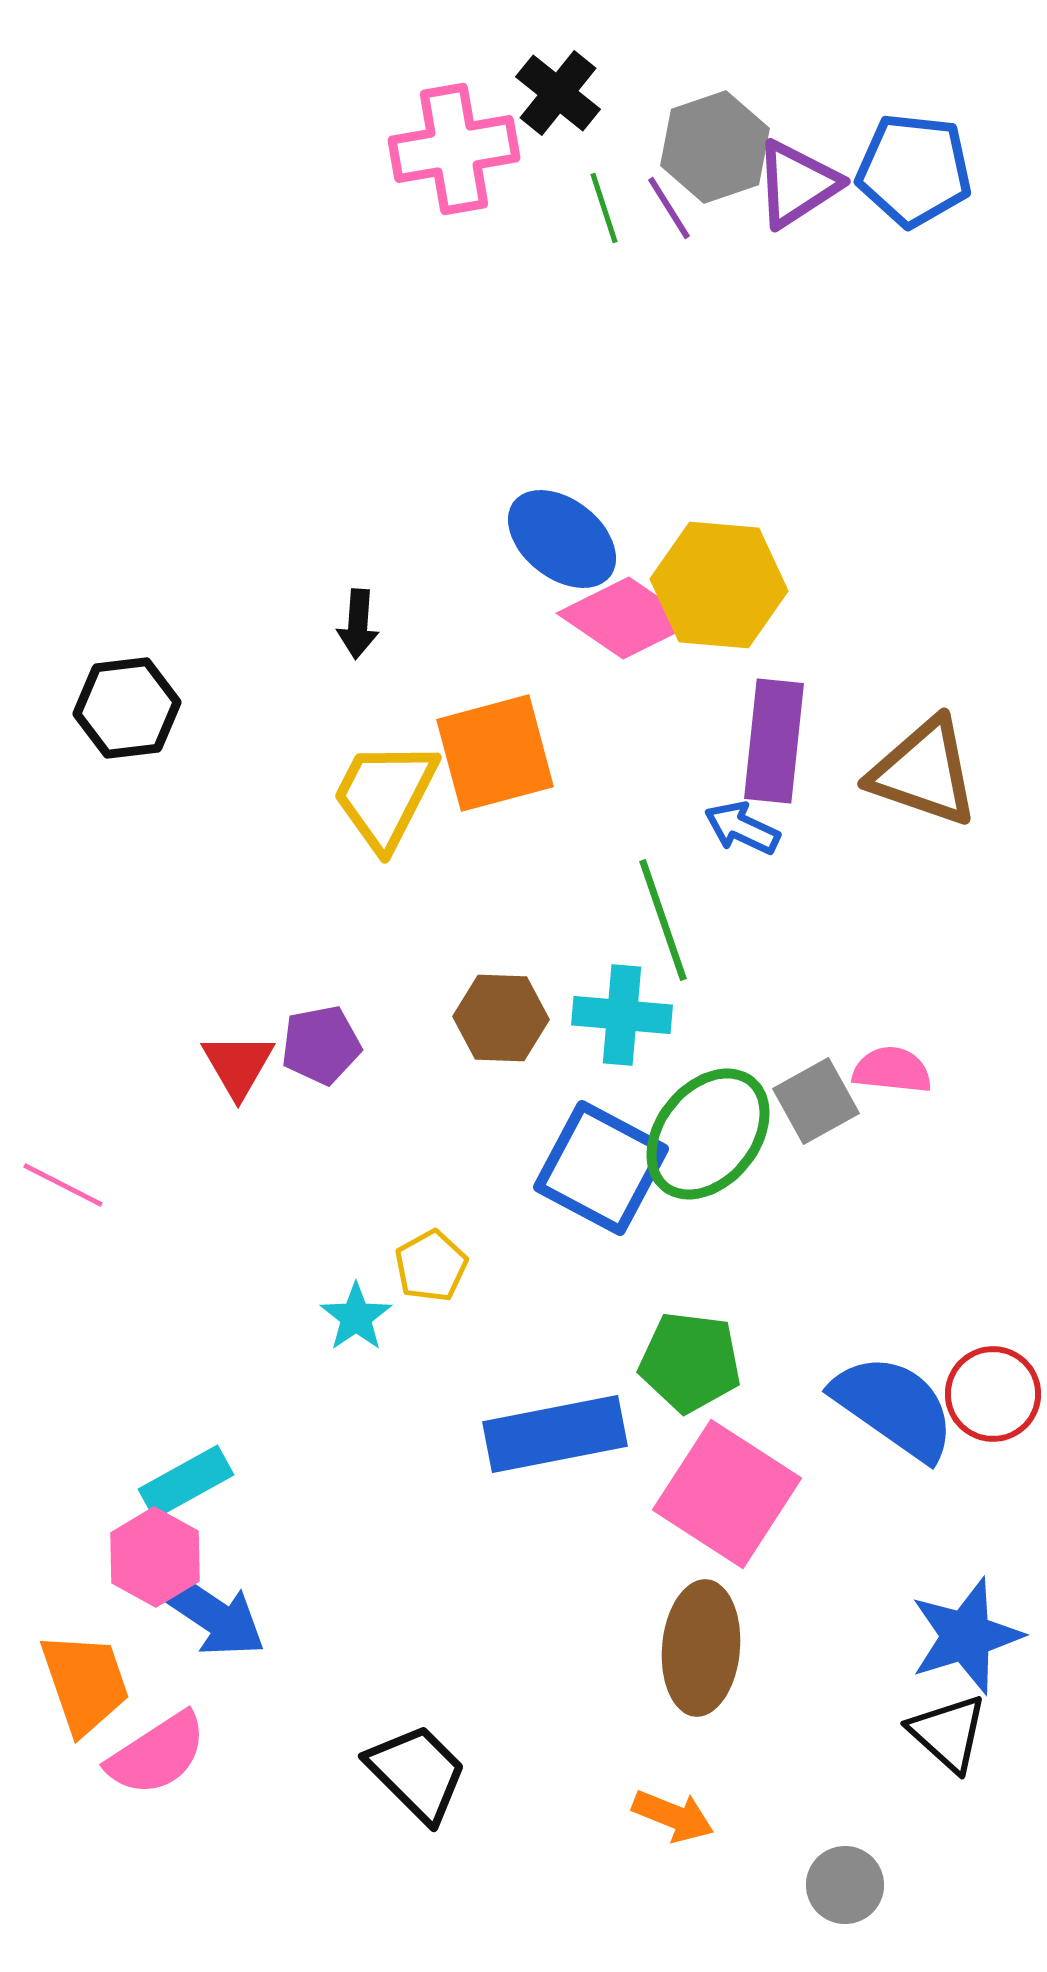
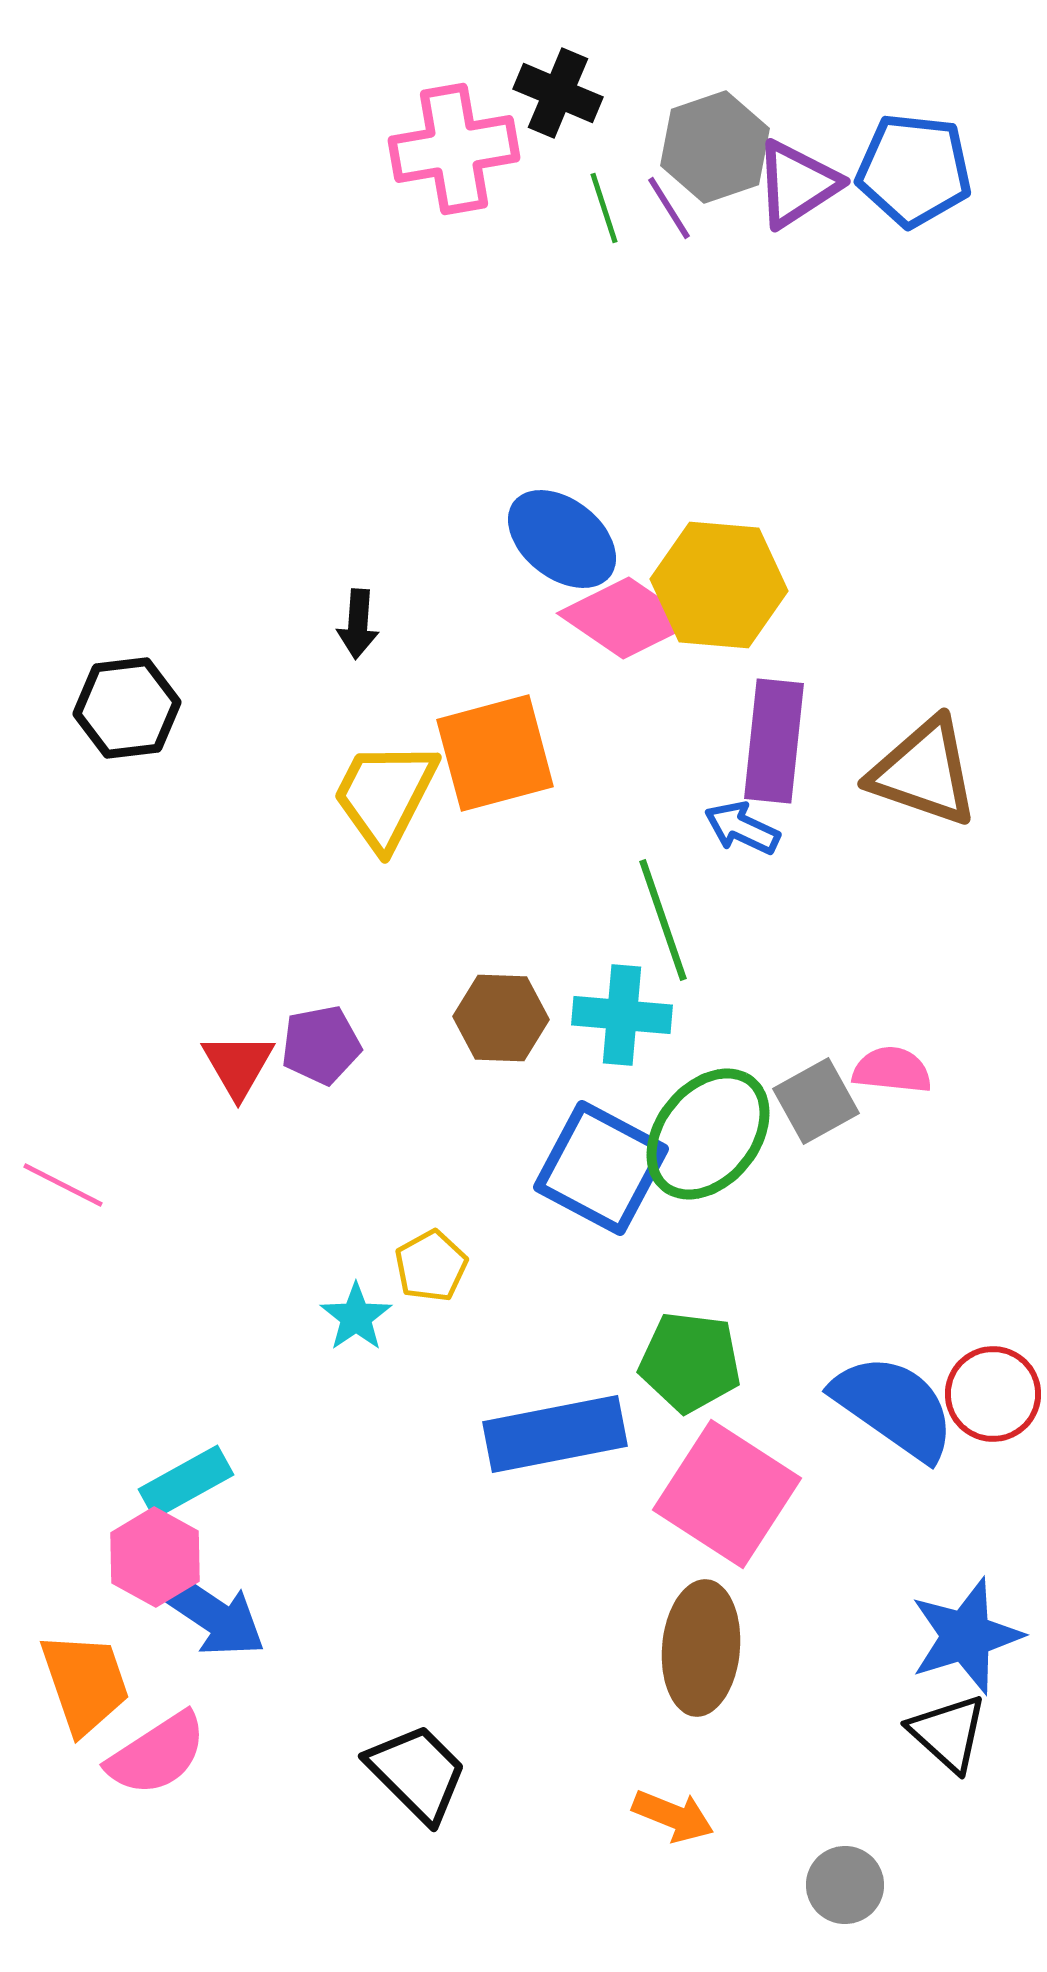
black cross at (558, 93): rotated 16 degrees counterclockwise
